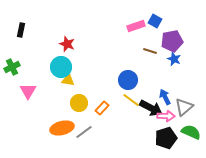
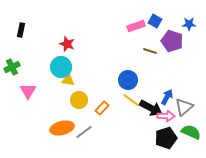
purple pentagon: rotated 30 degrees clockwise
blue star: moved 15 px right, 35 px up; rotated 24 degrees counterclockwise
blue arrow: moved 2 px right; rotated 56 degrees clockwise
yellow circle: moved 3 px up
